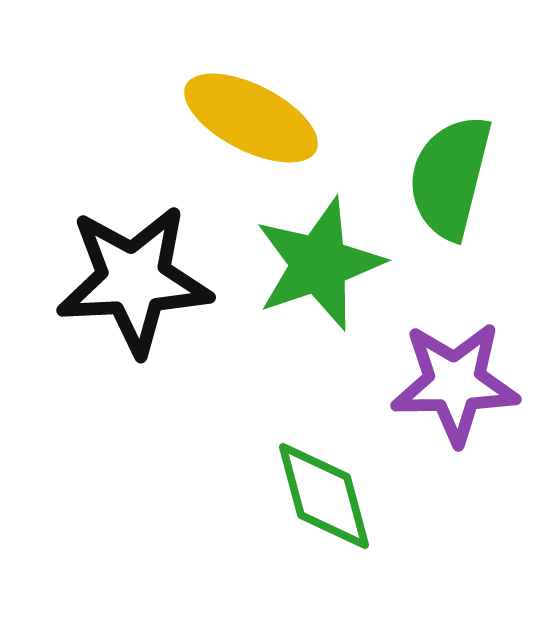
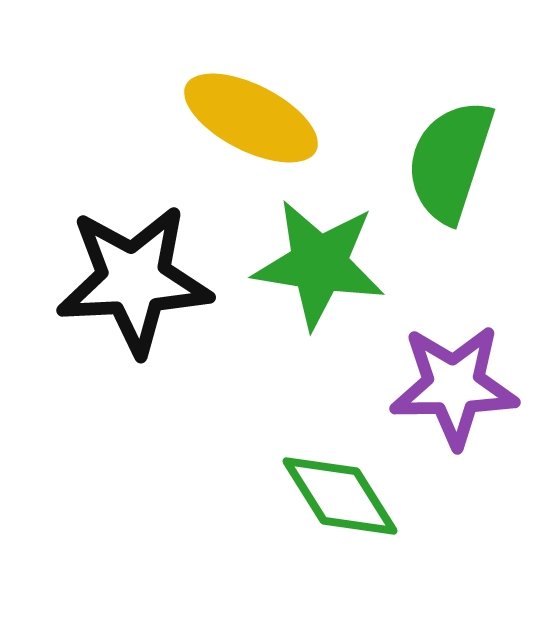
green semicircle: moved 16 px up; rotated 4 degrees clockwise
green star: rotated 28 degrees clockwise
purple star: moved 1 px left, 3 px down
green diamond: moved 16 px right; rotated 17 degrees counterclockwise
